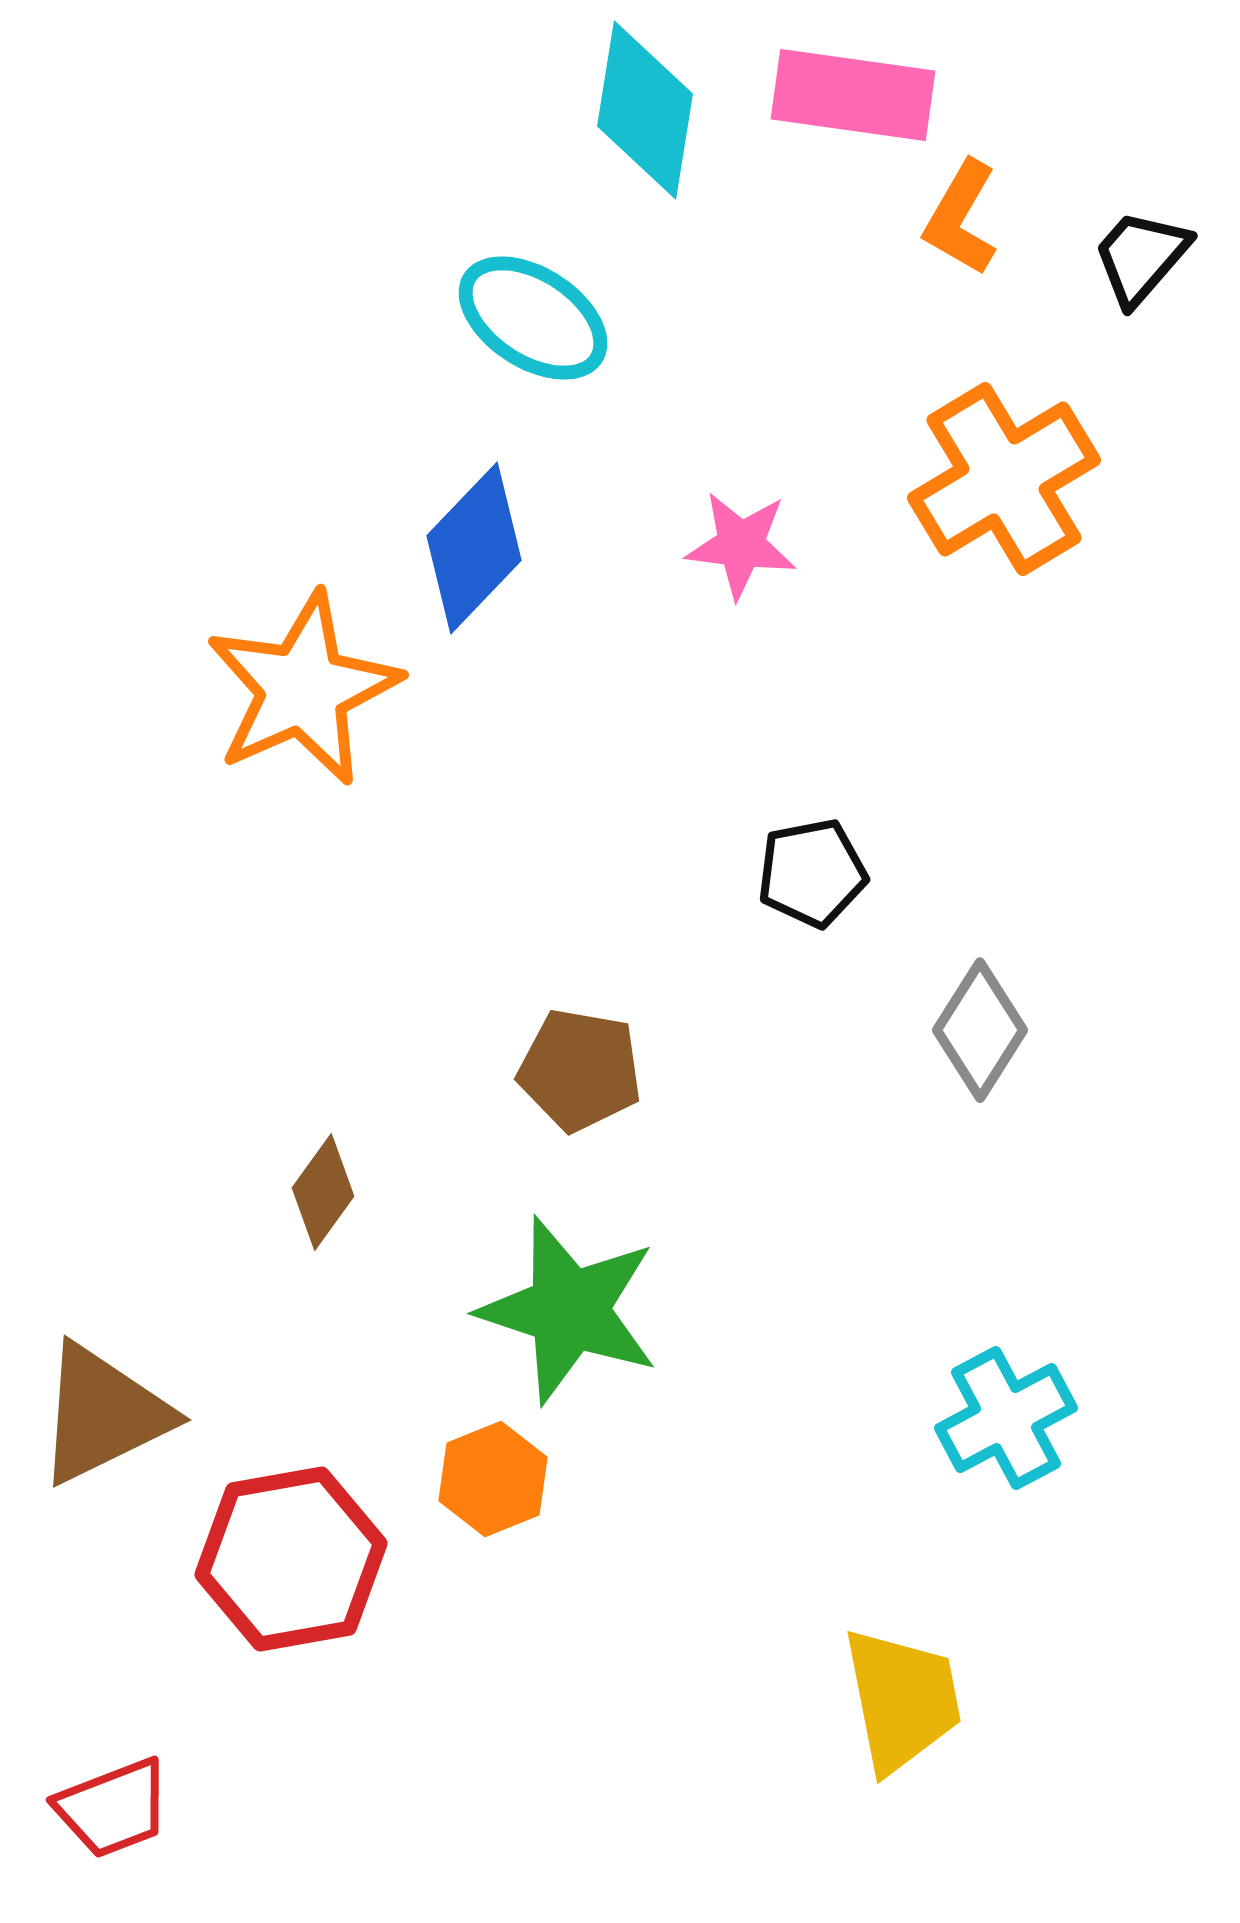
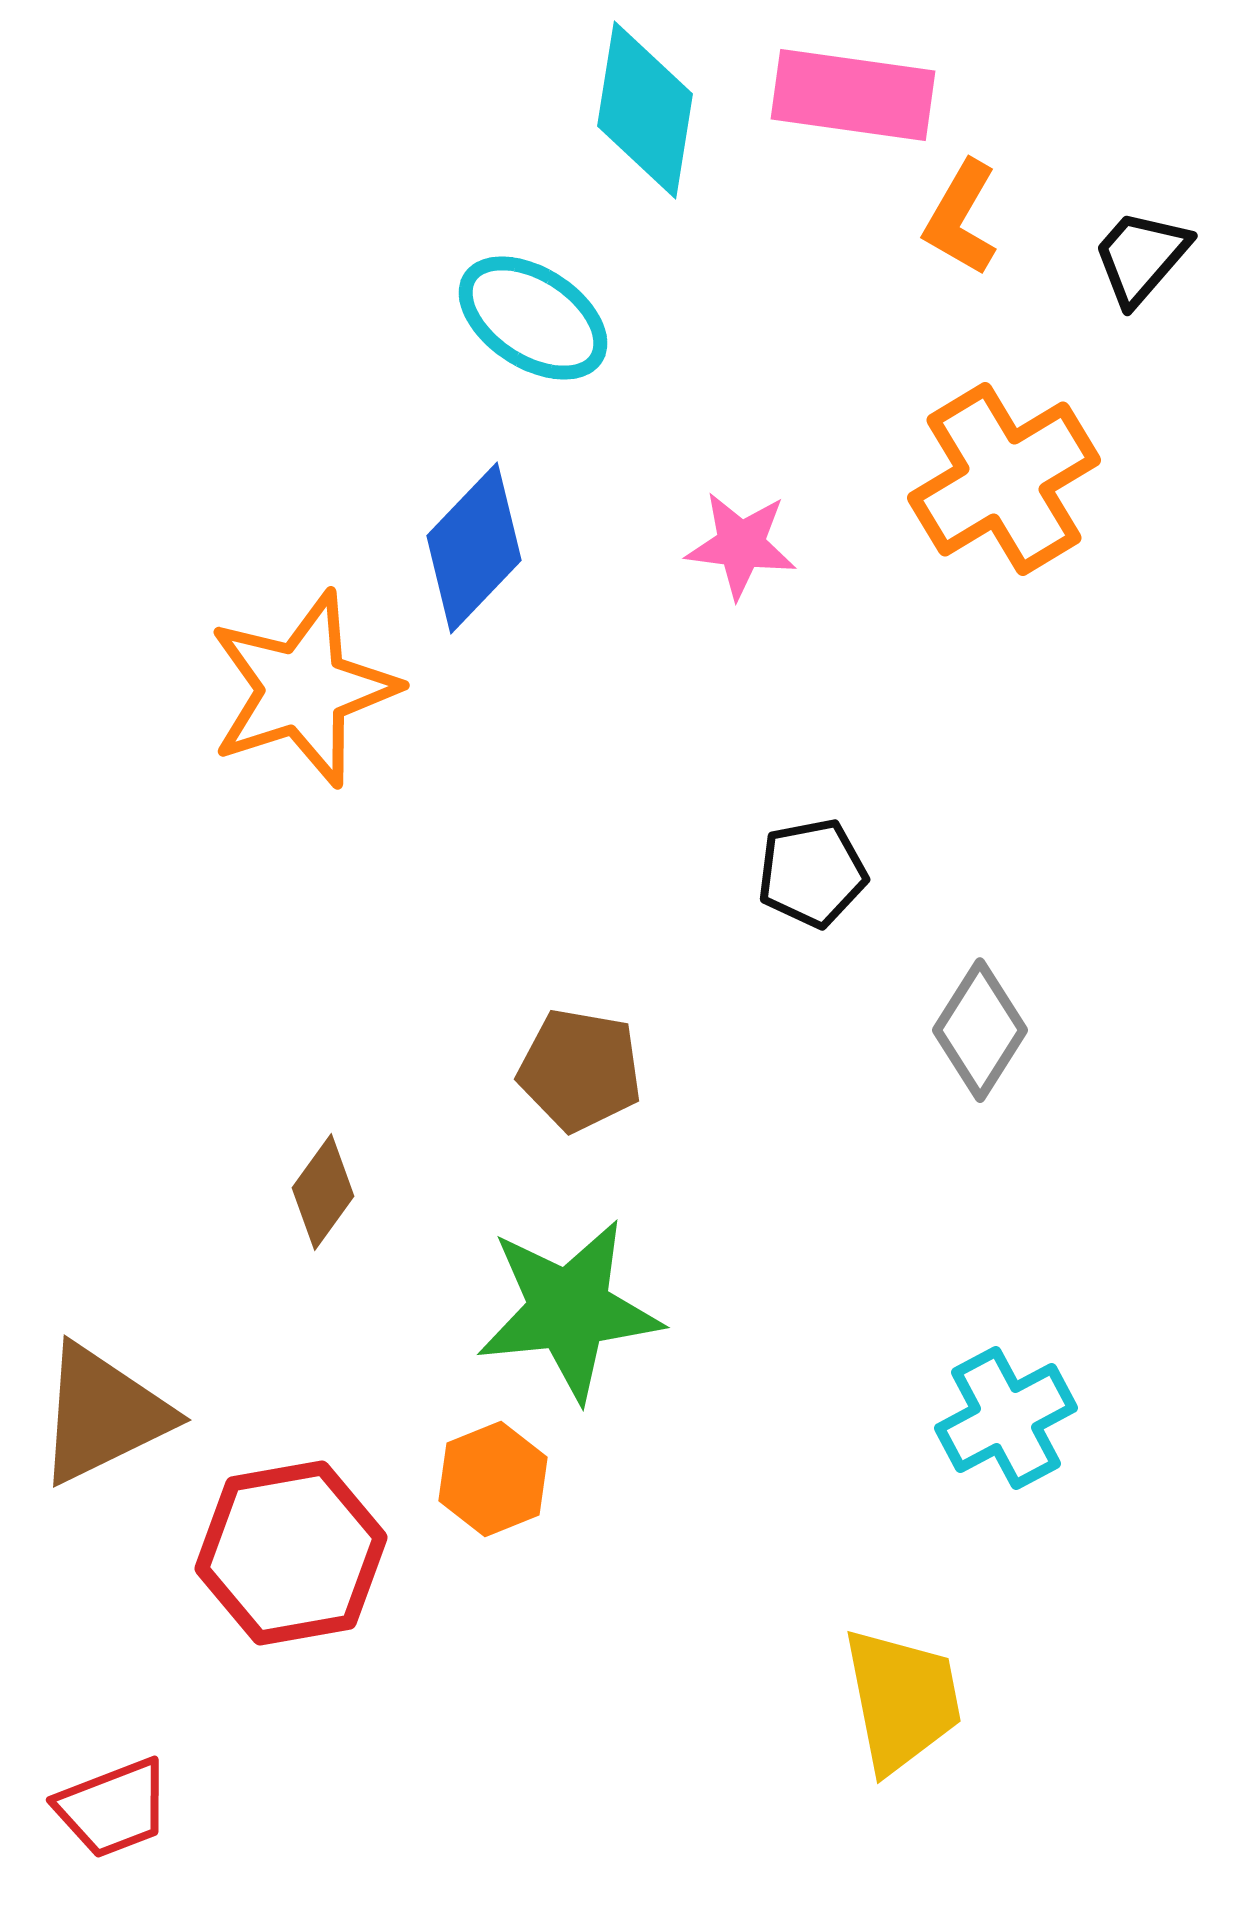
orange star: rotated 6 degrees clockwise
green star: rotated 24 degrees counterclockwise
red hexagon: moved 6 px up
